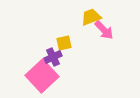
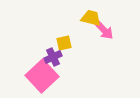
yellow trapezoid: moved 1 px down; rotated 35 degrees clockwise
